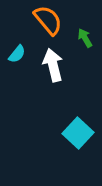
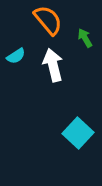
cyan semicircle: moved 1 px left, 2 px down; rotated 18 degrees clockwise
